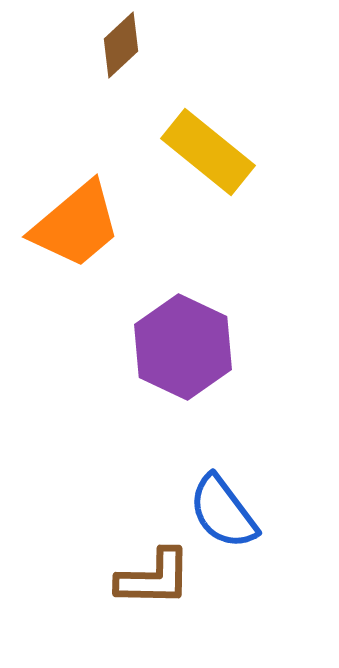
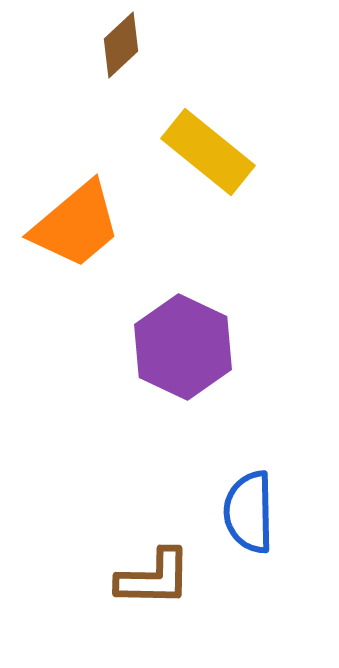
blue semicircle: moved 26 px right; rotated 36 degrees clockwise
